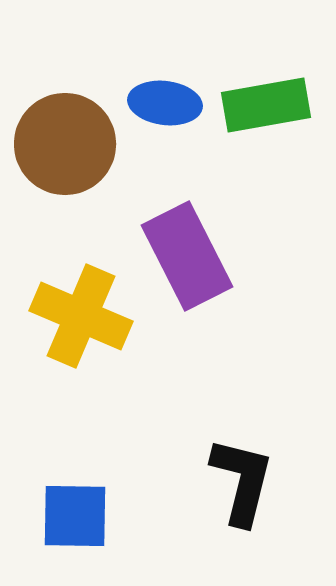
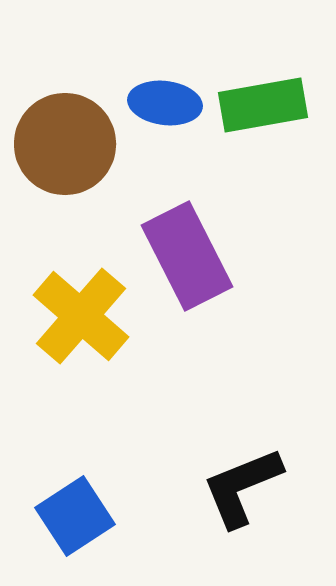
green rectangle: moved 3 px left
yellow cross: rotated 18 degrees clockwise
black L-shape: moved 6 px down; rotated 126 degrees counterclockwise
blue square: rotated 34 degrees counterclockwise
